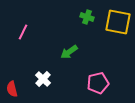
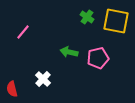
green cross: rotated 16 degrees clockwise
yellow square: moved 2 px left, 1 px up
pink line: rotated 14 degrees clockwise
green arrow: rotated 48 degrees clockwise
pink pentagon: moved 25 px up
